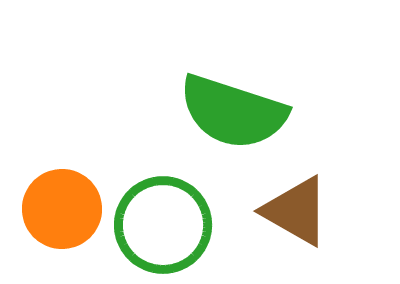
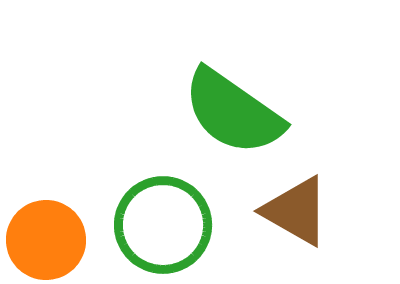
green semicircle: rotated 17 degrees clockwise
orange circle: moved 16 px left, 31 px down
